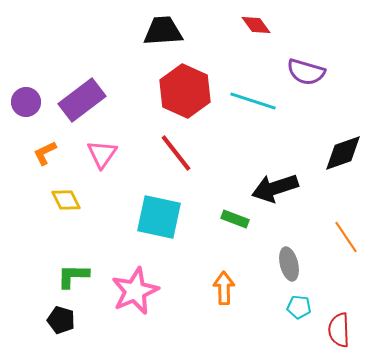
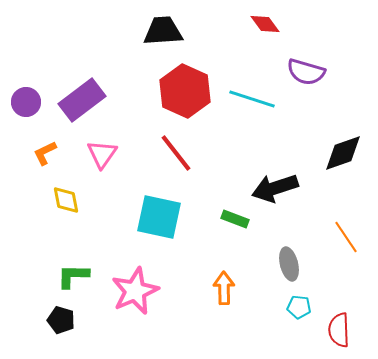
red diamond: moved 9 px right, 1 px up
cyan line: moved 1 px left, 2 px up
yellow diamond: rotated 16 degrees clockwise
